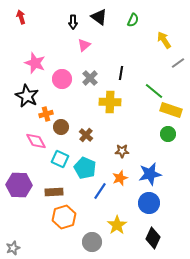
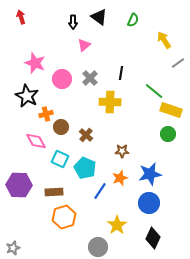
gray circle: moved 6 px right, 5 px down
